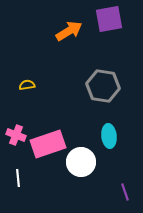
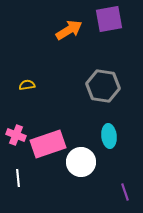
orange arrow: moved 1 px up
